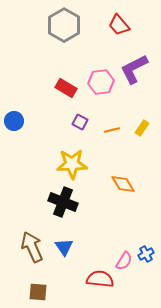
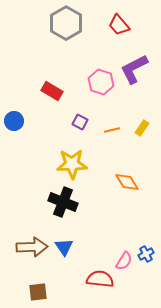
gray hexagon: moved 2 px right, 2 px up
pink hexagon: rotated 25 degrees clockwise
red rectangle: moved 14 px left, 3 px down
orange diamond: moved 4 px right, 2 px up
brown arrow: rotated 112 degrees clockwise
brown square: rotated 12 degrees counterclockwise
